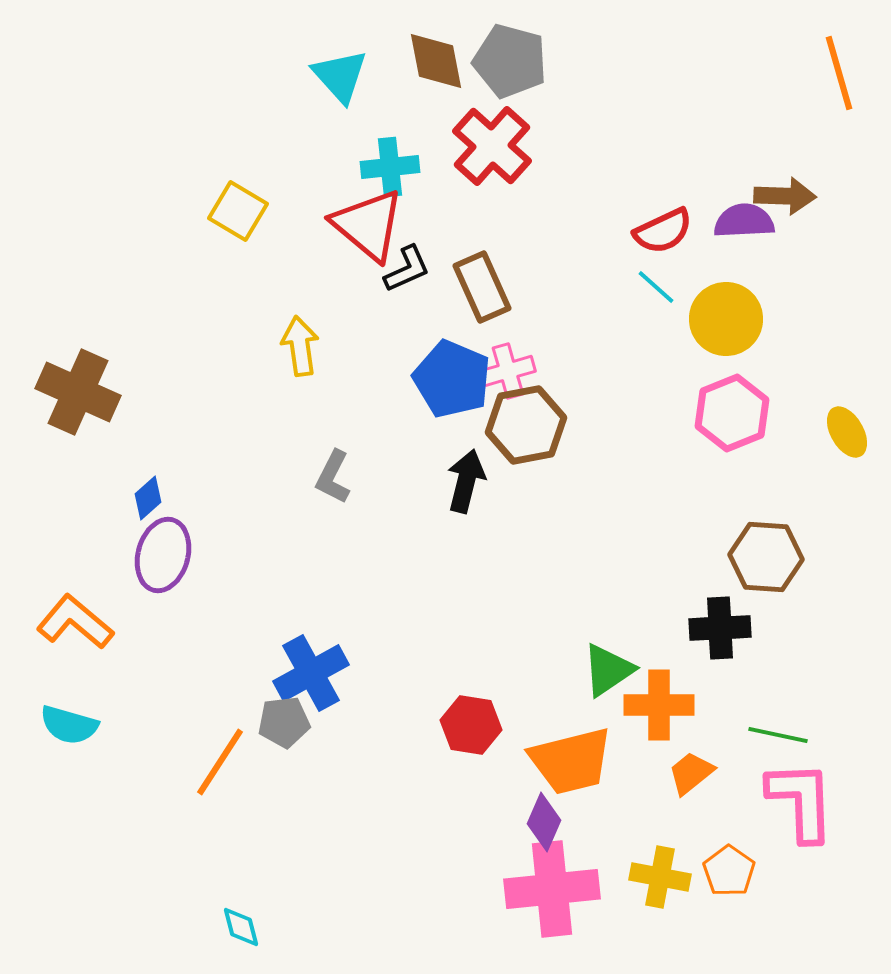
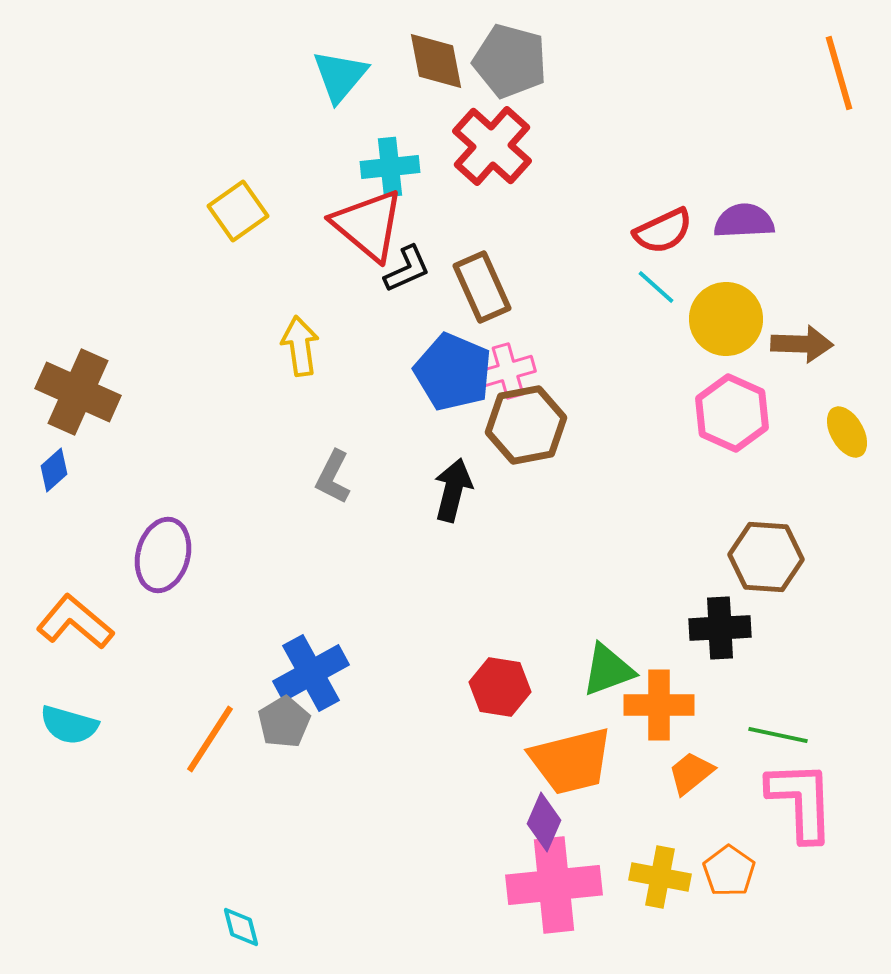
cyan triangle at (340, 76): rotated 22 degrees clockwise
brown arrow at (785, 196): moved 17 px right, 148 px down
yellow square at (238, 211): rotated 24 degrees clockwise
blue pentagon at (452, 379): moved 1 px right, 7 px up
pink hexagon at (732, 413): rotated 14 degrees counterclockwise
black arrow at (466, 481): moved 13 px left, 9 px down
blue diamond at (148, 498): moved 94 px left, 28 px up
green triangle at (608, 670): rotated 14 degrees clockwise
gray pentagon at (284, 722): rotated 24 degrees counterclockwise
red hexagon at (471, 725): moved 29 px right, 38 px up
orange line at (220, 762): moved 10 px left, 23 px up
pink cross at (552, 889): moved 2 px right, 4 px up
